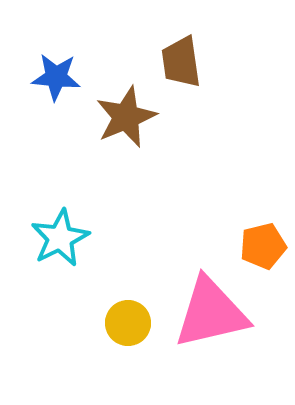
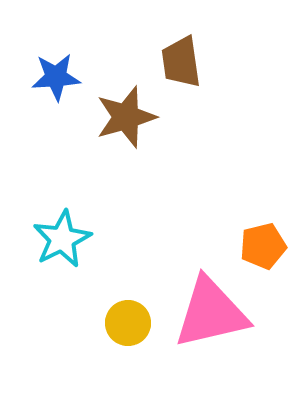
blue star: rotated 9 degrees counterclockwise
brown star: rotated 6 degrees clockwise
cyan star: moved 2 px right, 1 px down
